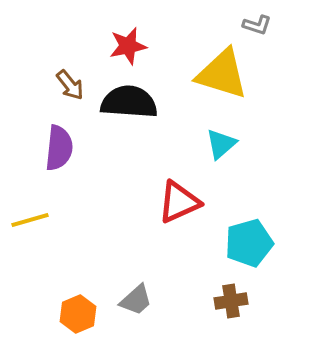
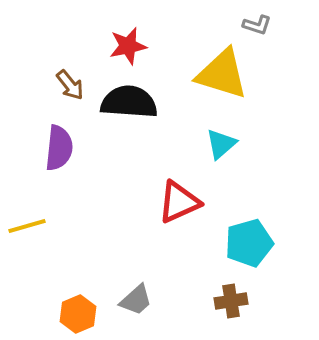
yellow line: moved 3 px left, 6 px down
